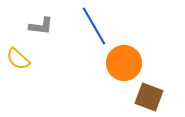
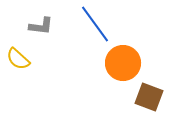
blue line: moved 1 px right, 2 px up; rotated 6 degrees counterclockwise
orange circle: moved 1 px left
